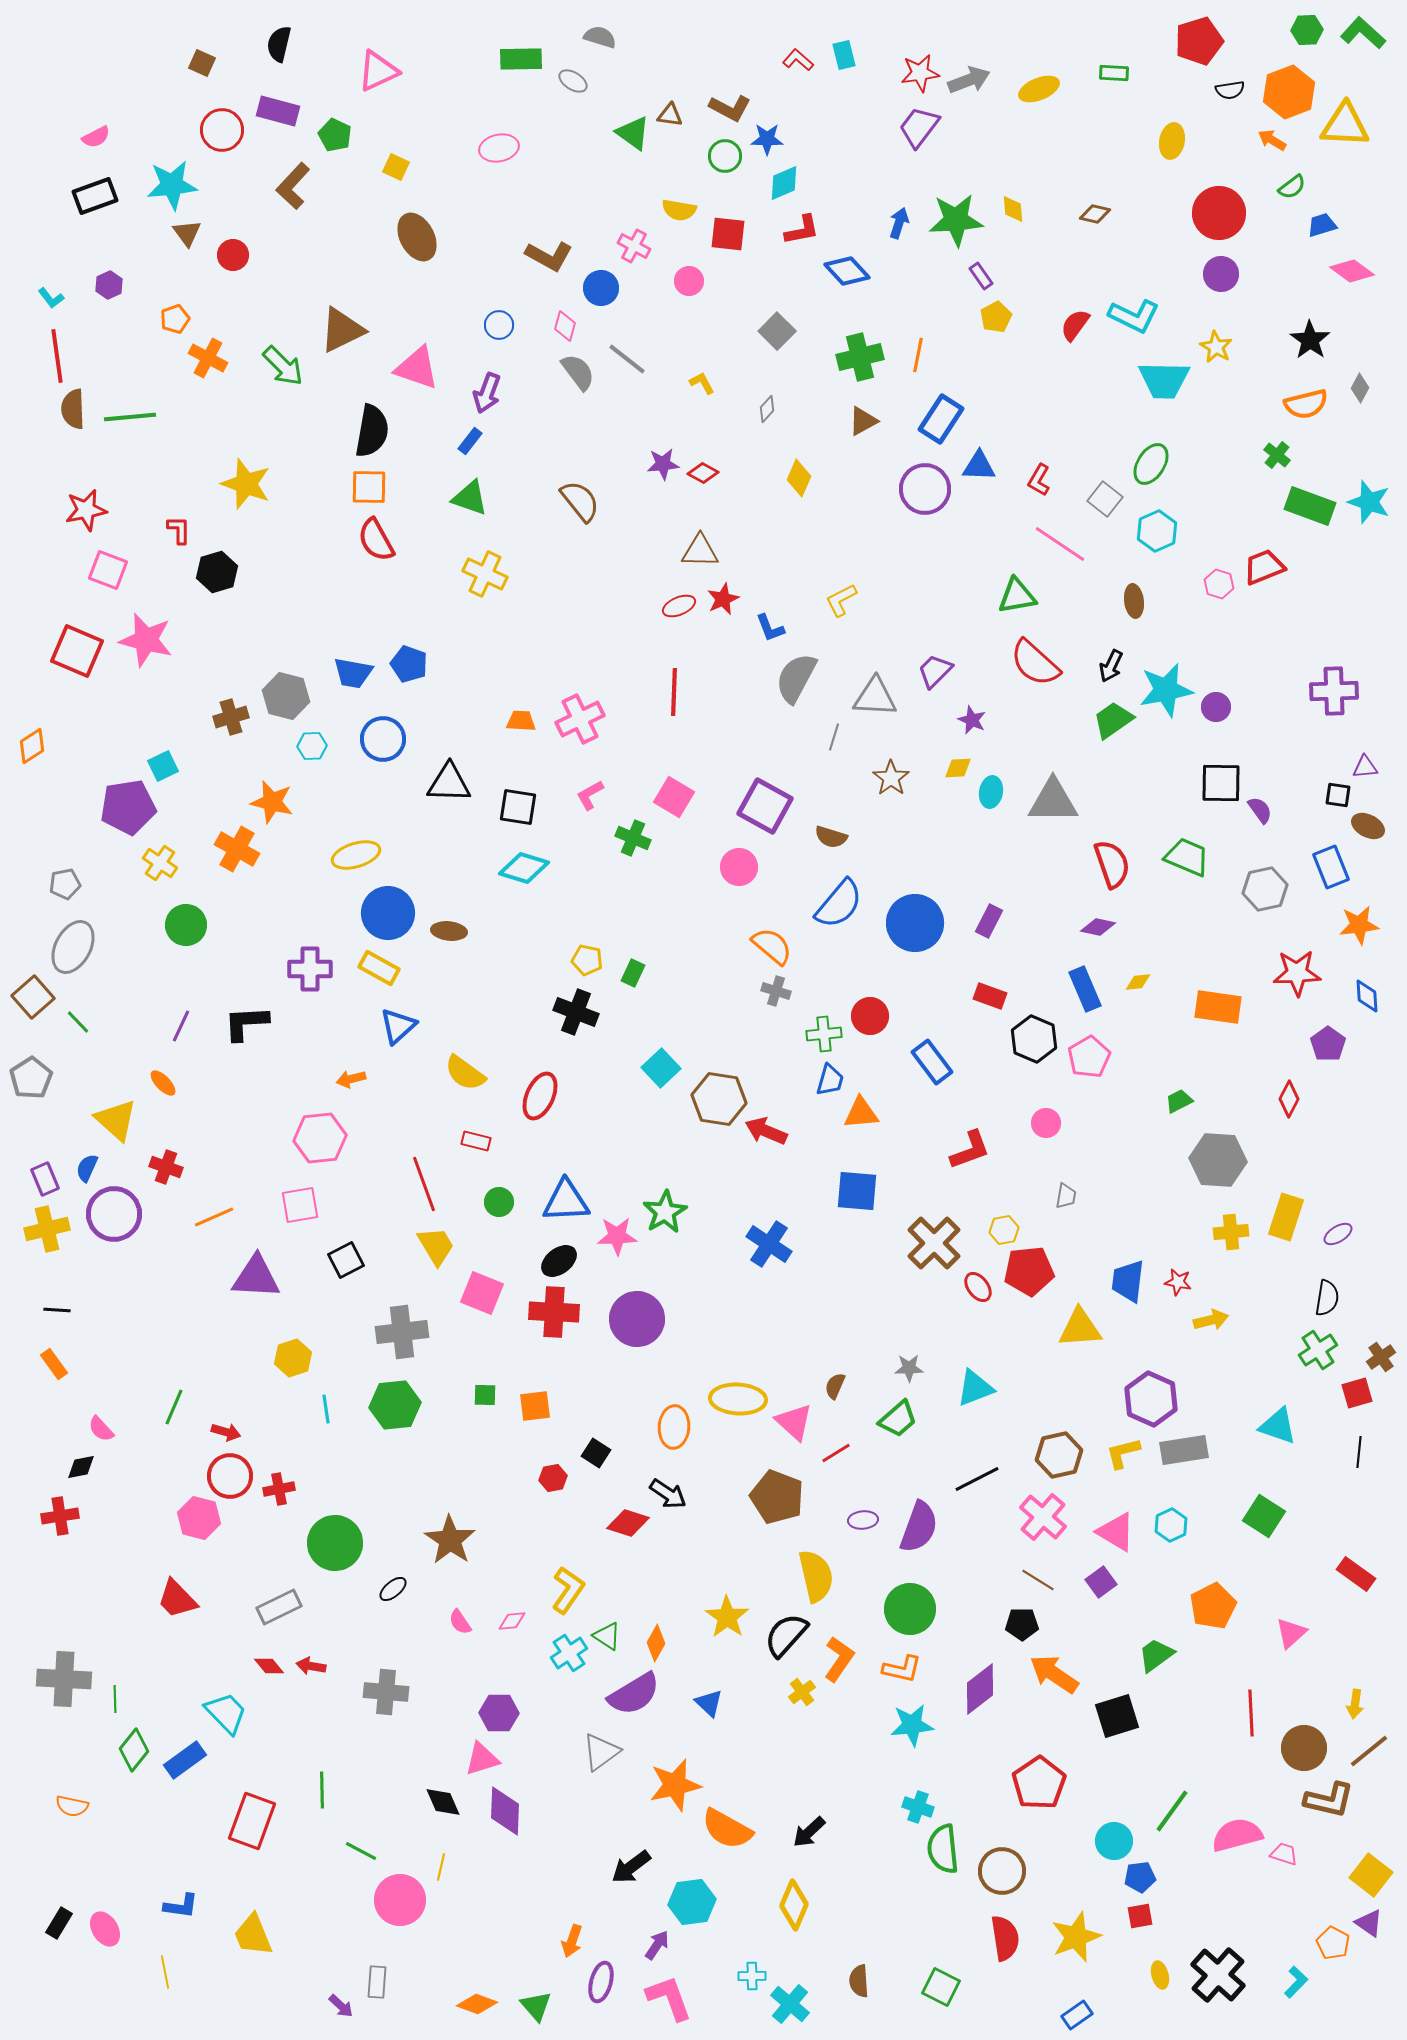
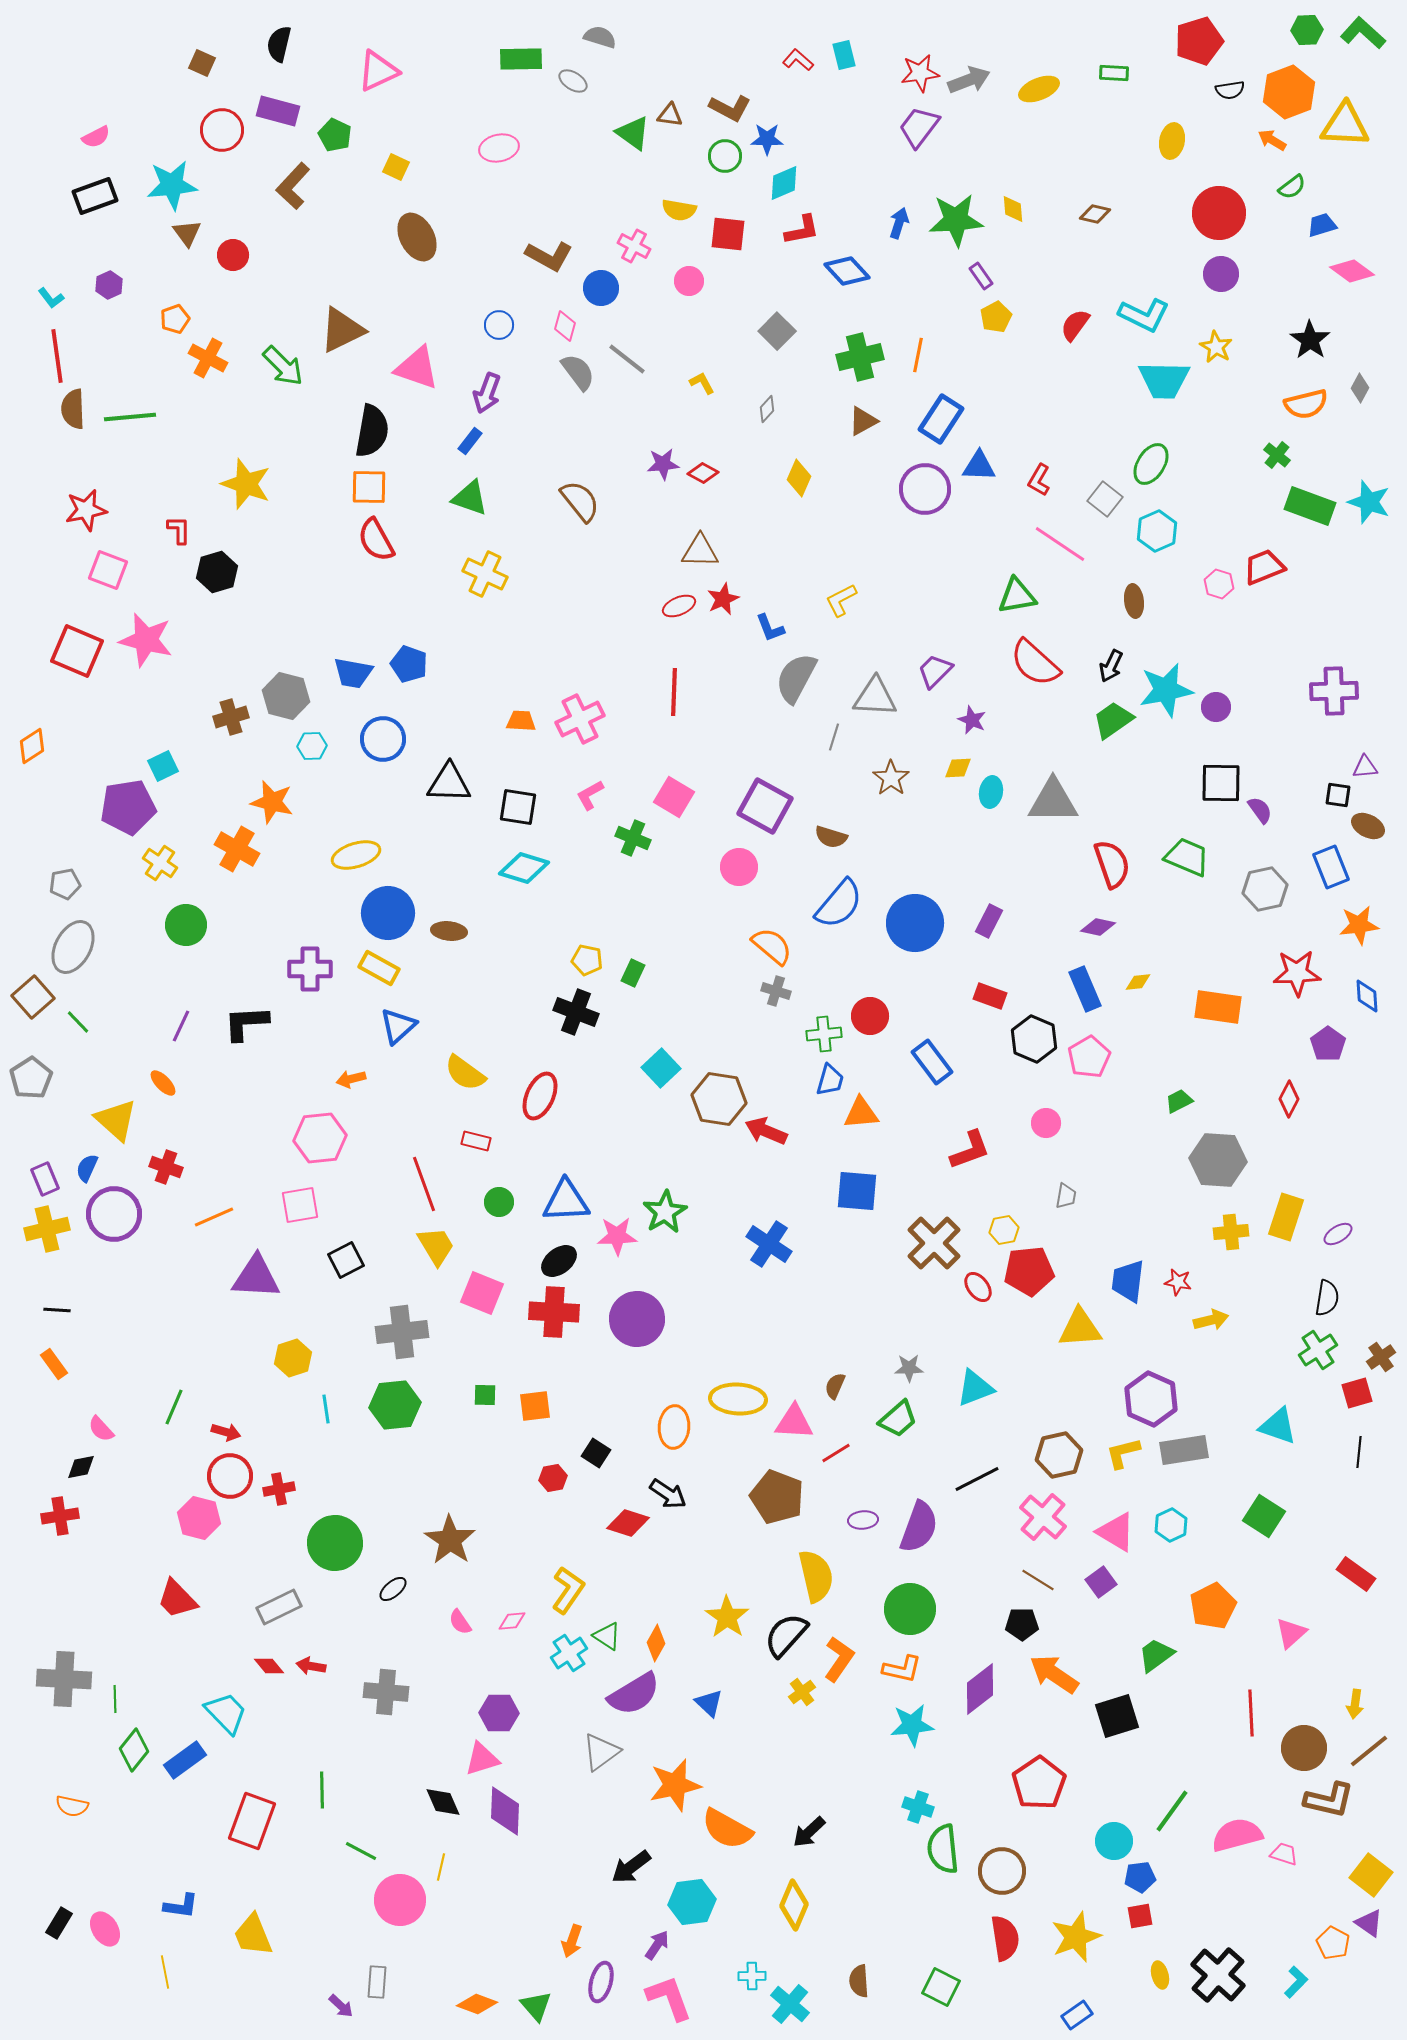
cyan L-shape at (1134, 316): moved 10 px right, 1 px up
pink triangle at (794, 1422): rotated 39 degrees counterclockwise
